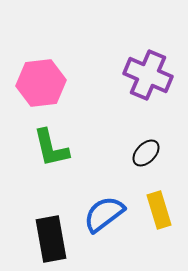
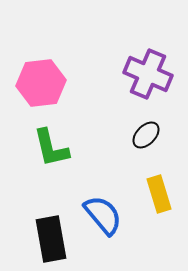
purple cross: moved 1 px up
black ellipse: moved 18 px up
yellow rectangle: moved 16 px up
blue semicircle: moved 1 px left, 1 px down; rotated 87 degrees clockwise
